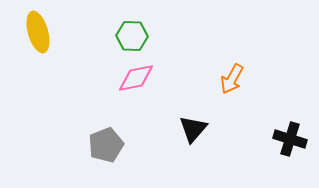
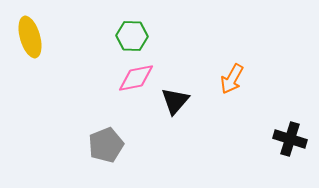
yellow ellipse: moved 8 px left, 5 px down
black triangle: moved 18 px left, 28 px up
